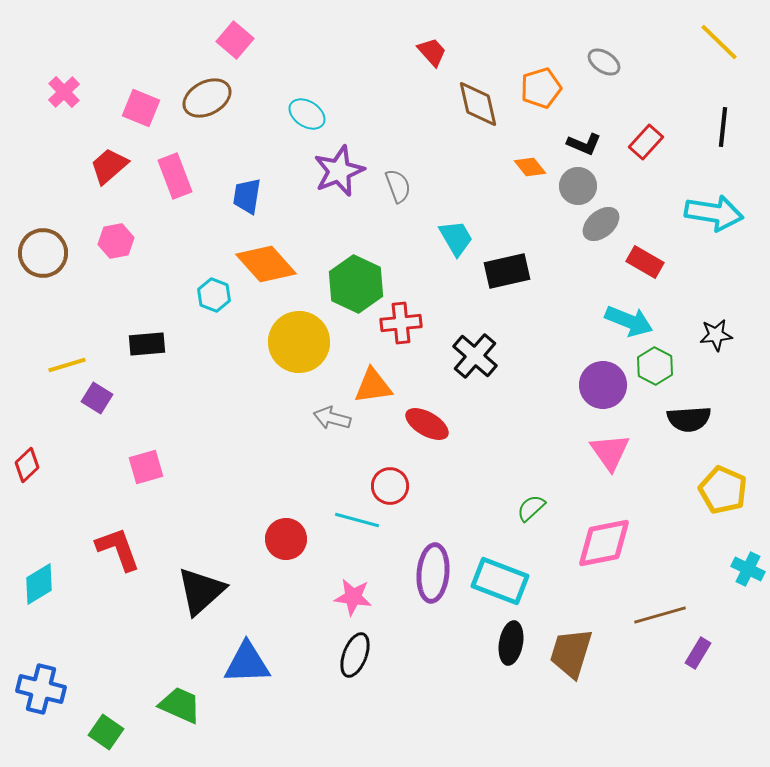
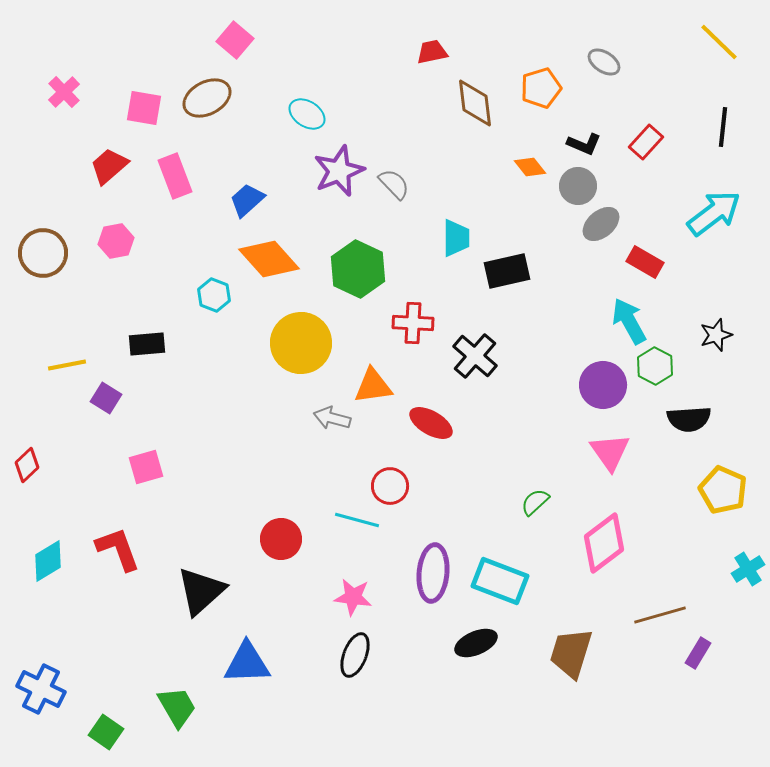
red trapezoid at (432, 52): rotated 60 degrees counterclockwise
brown diamond at (478, 104): moved 3 px left, 1 px up; rotated 6 degrees clockwise
pink square at (141, 108): moved 3 px right; rotated 12 degrees counterclockwise
gray semicircle at (398, 186): moved 4 px left, 2 px up; rotated 24 degrees counterclockwise
blue trapezoid at (247, 196): moved 4 px down; rotated 39 degrees clockwise
cyan arrow at (714, 213): rotated 46 degrees counterclockwise
cyan trapezoid at (456, 238): rotated 30 degrees clockwise
orange diamond at (266, 264): moved 3 px right, 5 px up
green hexagon at (356, 284): moved 2 px right, 15 px up
cyan arrow at (629, 321): rotated 141 degrees counterclockwise
red cross at (401, 323): moved 12 px right; rotated 9 degrees clockwise
black star at (716, 335): rotated 12 degrees counterclockwise
yellow circle at (299, 342): moved 2 px right, 1 px down
yellow line at (67, 365): rotated 6 degrees clockwise
purple square at (97, 398): moved 9 px right
red ellipse at (427, 424): moved 4 px right, 1 px up
green semicircle at (531, 508): moved 4 px right, 6 px up
red circle at (286, 539): moved 5 px left
pink diamond at (604, 543): rotated 26 degrees counterclockwise
cyan cross at (748, 569): rotated 32 degrees clockwise
cyan diamond at (39, 584): moved 9 px right, 23 px up
black ellipse at (511, 643): moved 35 px left; rotated 57 degrees clockwise
blue cross at (41, 689): rotated 12 degrees clockwise
green trapezoid at (180, 705): moved 3 px left, 2 px down; rotated 36 degrees clockwise
